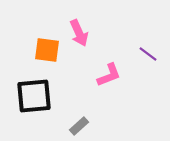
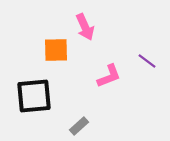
pink arrow: moved 6 px right, 6 px up
orange square: moved 9 px right; rotated 8 degrees counterclockwise
purple line: moved 1 px left, 7 px down
pink L-shape: moved 1 px down
